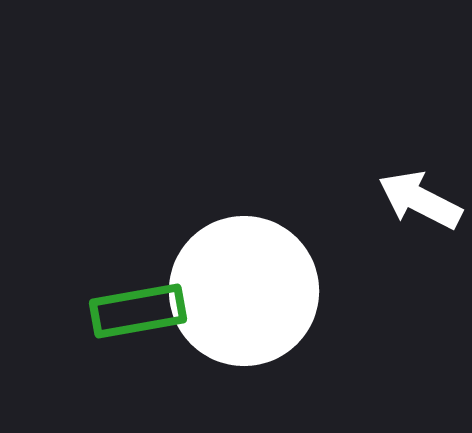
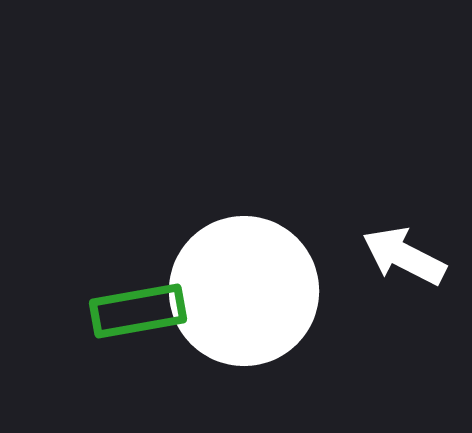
white arrow: moved 16 px left, 56 px down
